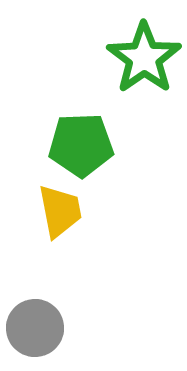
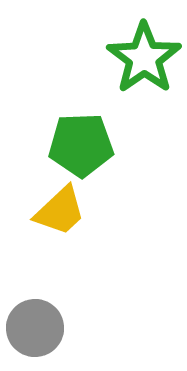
yellow trapezoid: rotated 58 degrees clockwise
